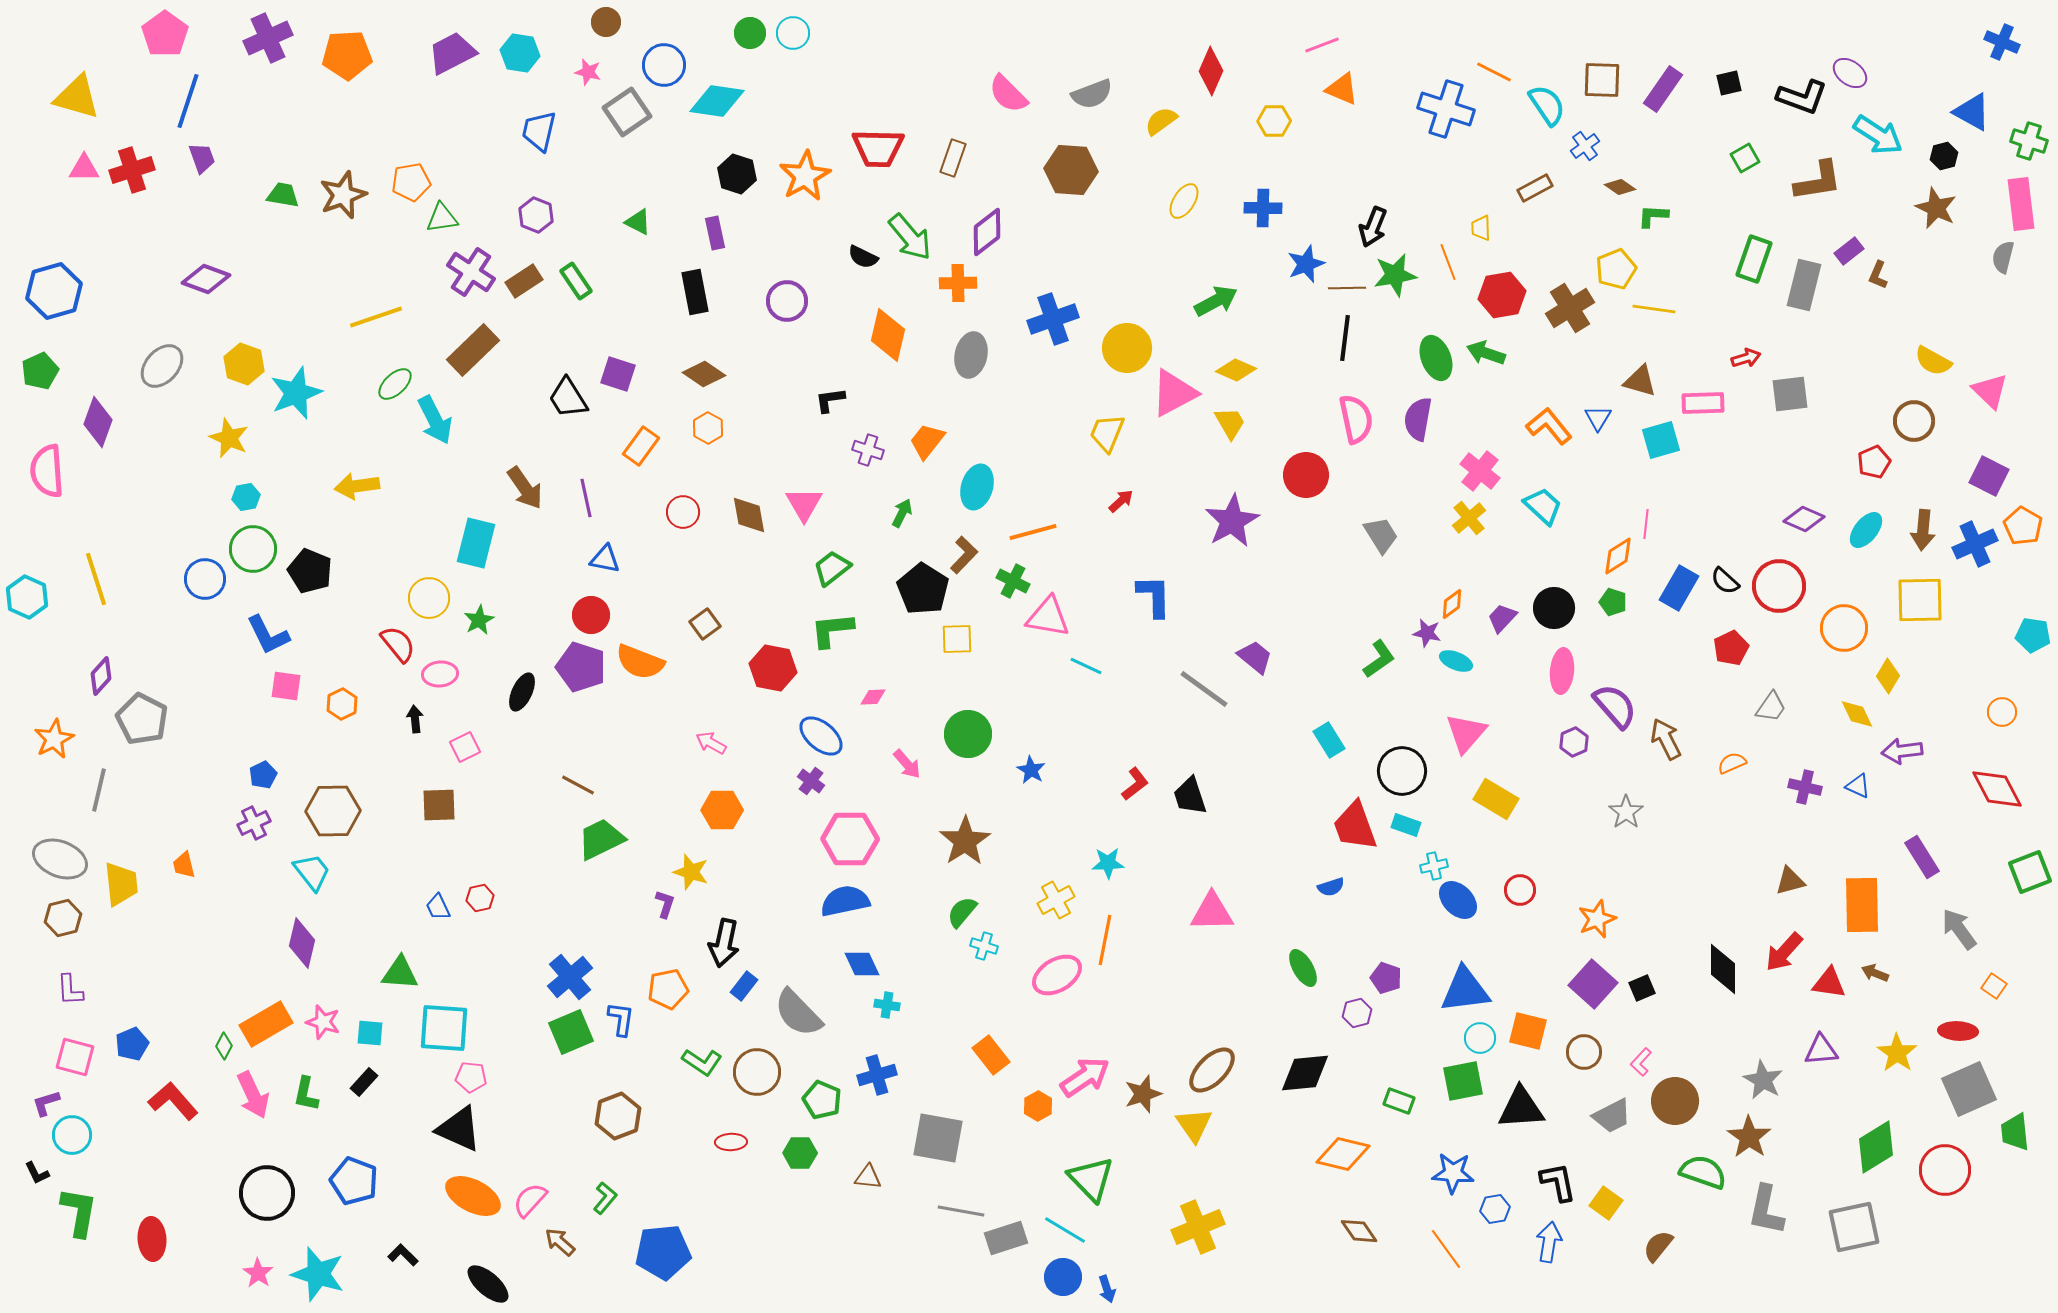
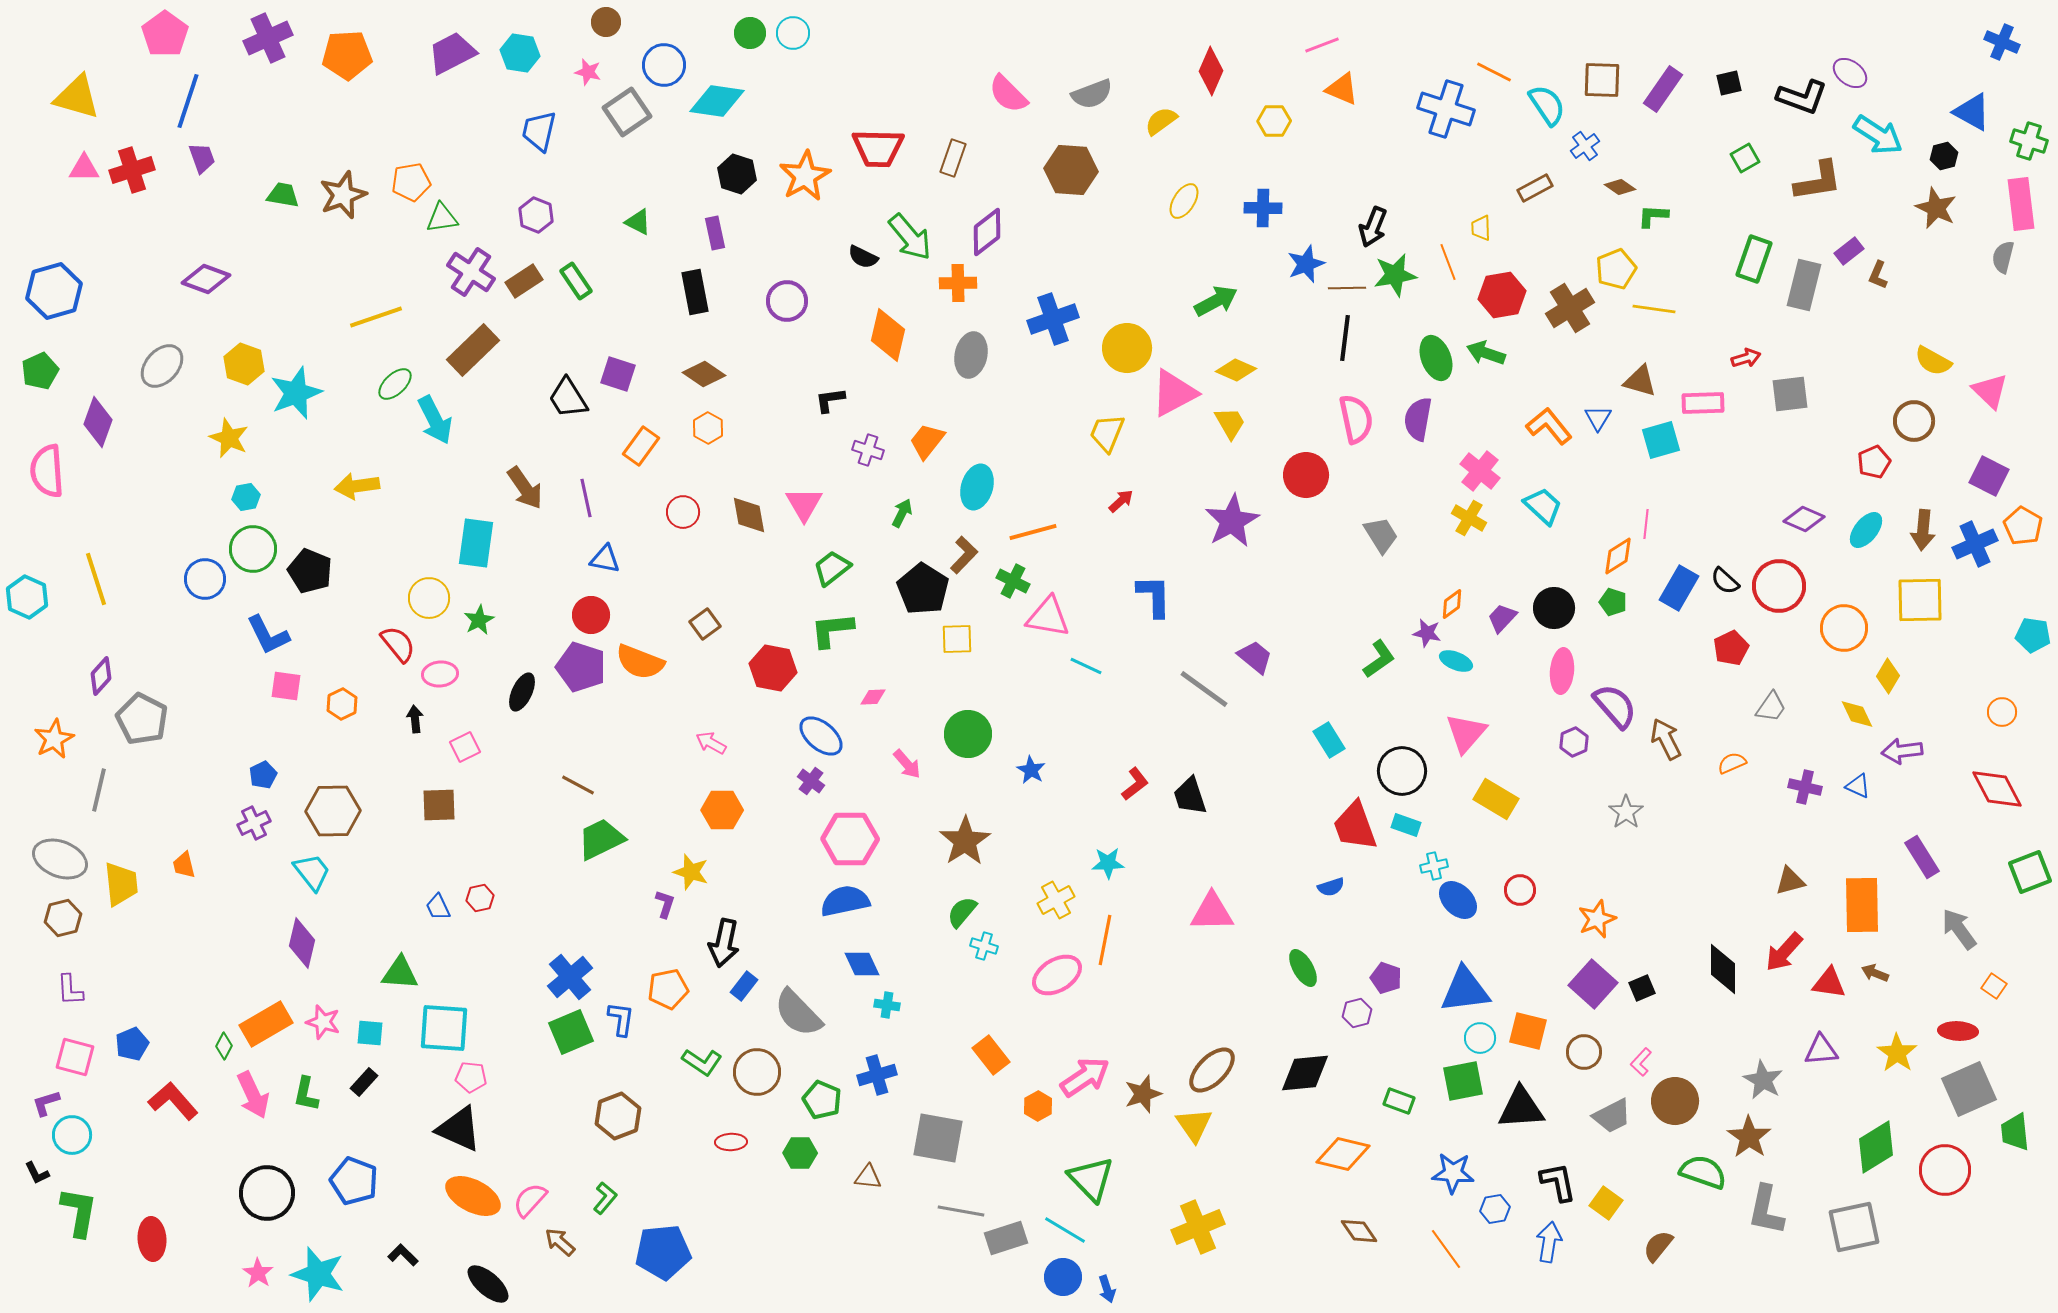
yellow cross at (1469, 518): rotated 20 degrees counterclockwise
cyan rectangle at (476, 543): rotated 6 degrees counterclockwise
